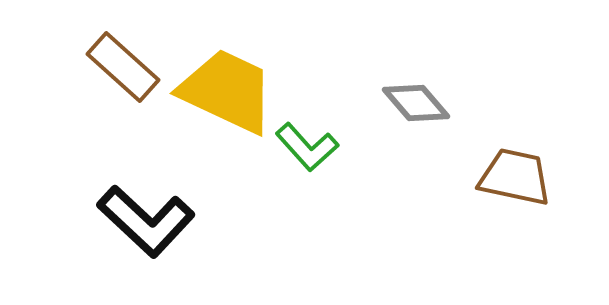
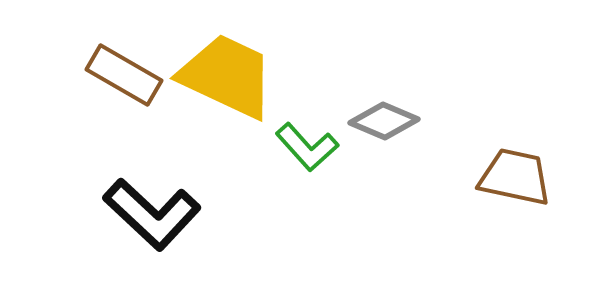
brown rectangle: moved 1 px right, 8 px down; rotated 12 degrees counterclockwise
yellow trapezoid: moved 15 px up
gray diamond: moved 32 px left, 18 px down; rotated 26 degrees counterclockwise
black L-shape: moved 6 px right, 7 px up
